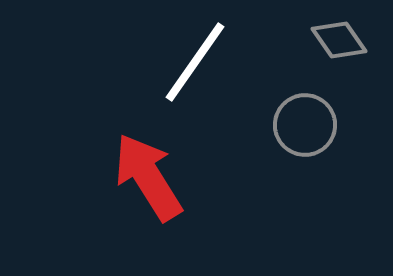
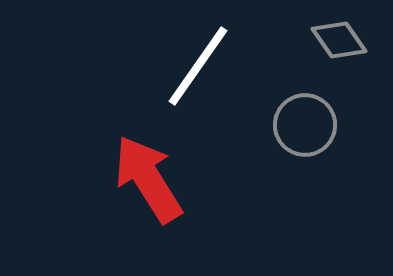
white line: moved 3 px right, 4 px down
red arrow: moved 2 px down
